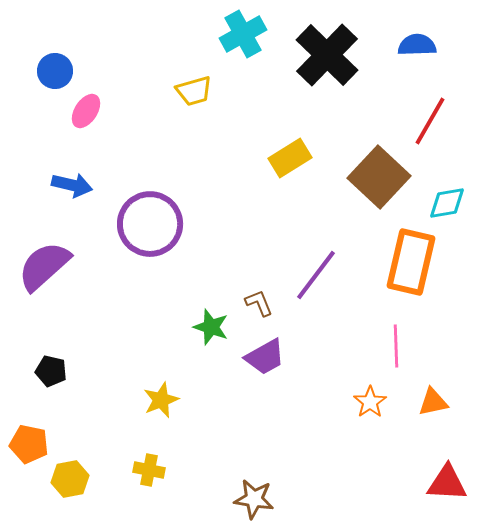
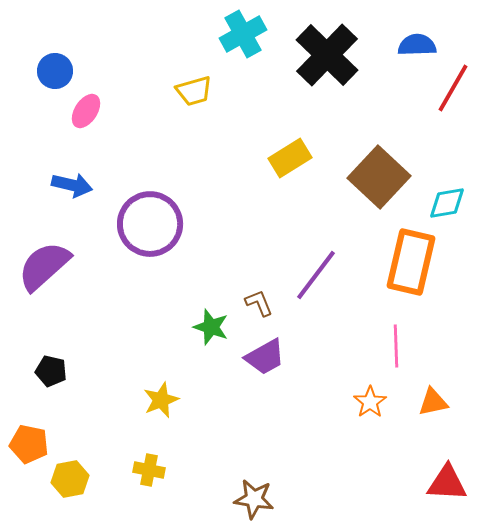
red line: moved 23 px right, 33 px up
